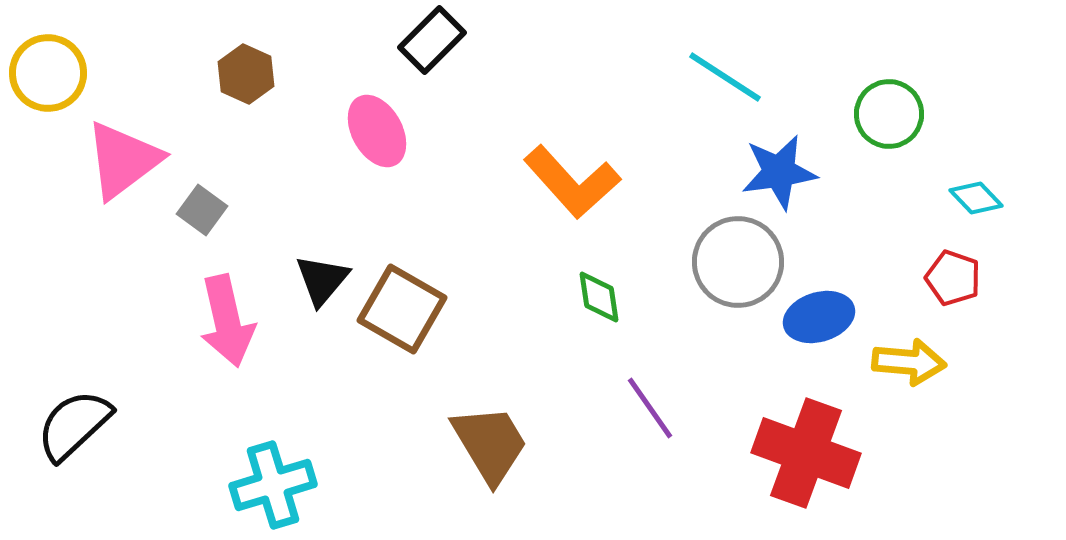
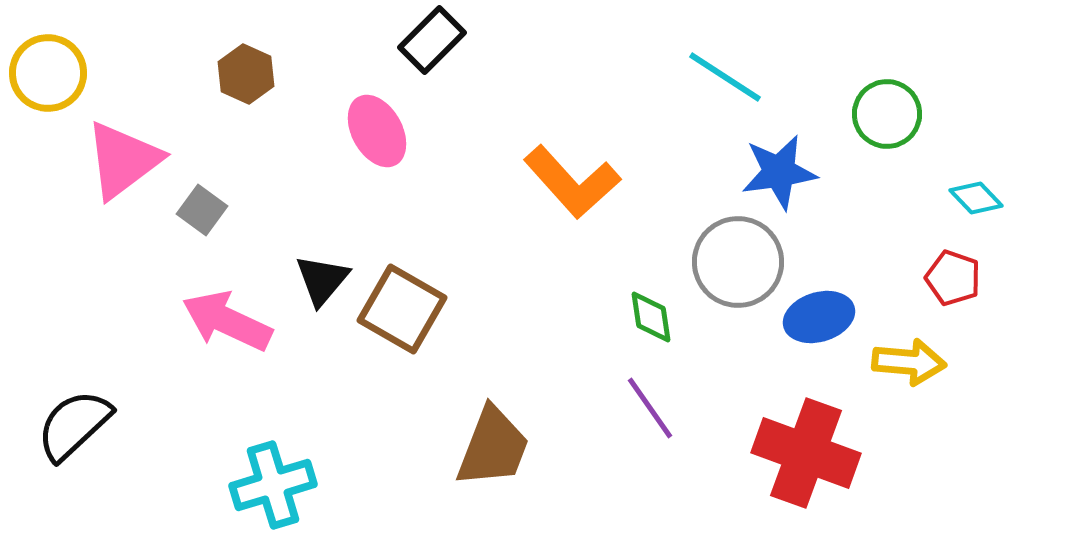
green circle: moved 2 px left
green diamond: moved 52 px right, 20 px down
pink arrow: rotated 128 degrees clockwise
brown trapezoid: moved 3 px right, 3 px down; rotated 52 degrees clockwise
